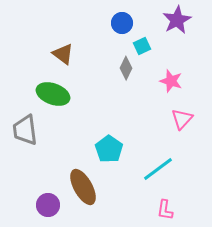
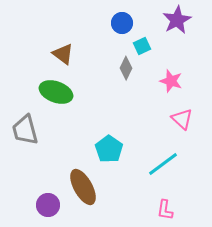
green ellipse: moved 3 px right, 2 px up
pink triangle: rotated 30 degrees counterclockwise
gray trapezoid: rotated 8 degrees counterclockwise
cyan line: moved 5 px right, 5 px up
